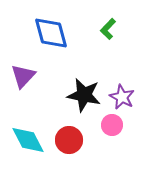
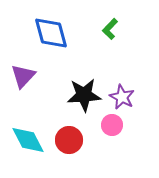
green L-shape: moved 2 px right
black star: rotated 16 degrees counterclockwise
